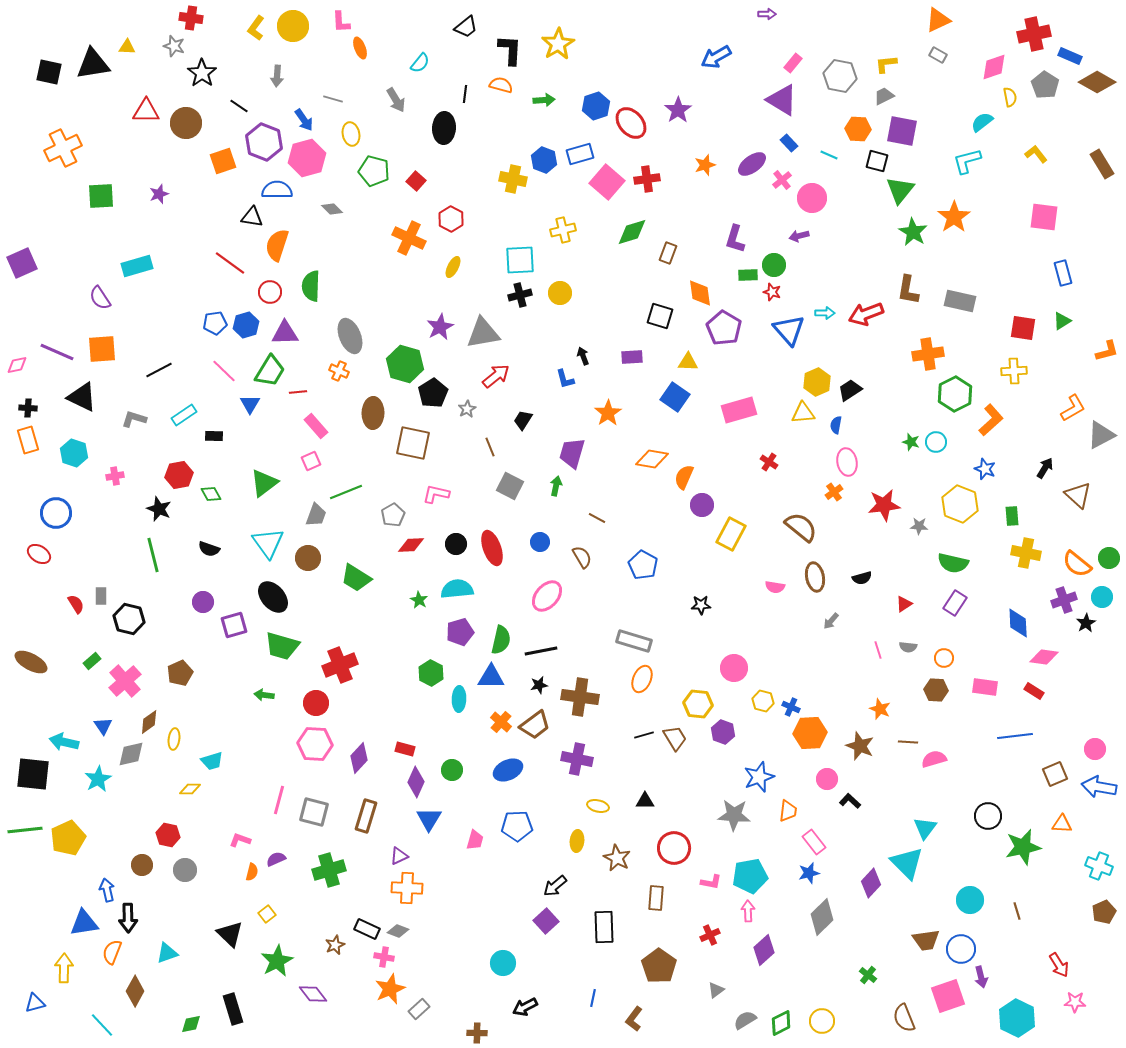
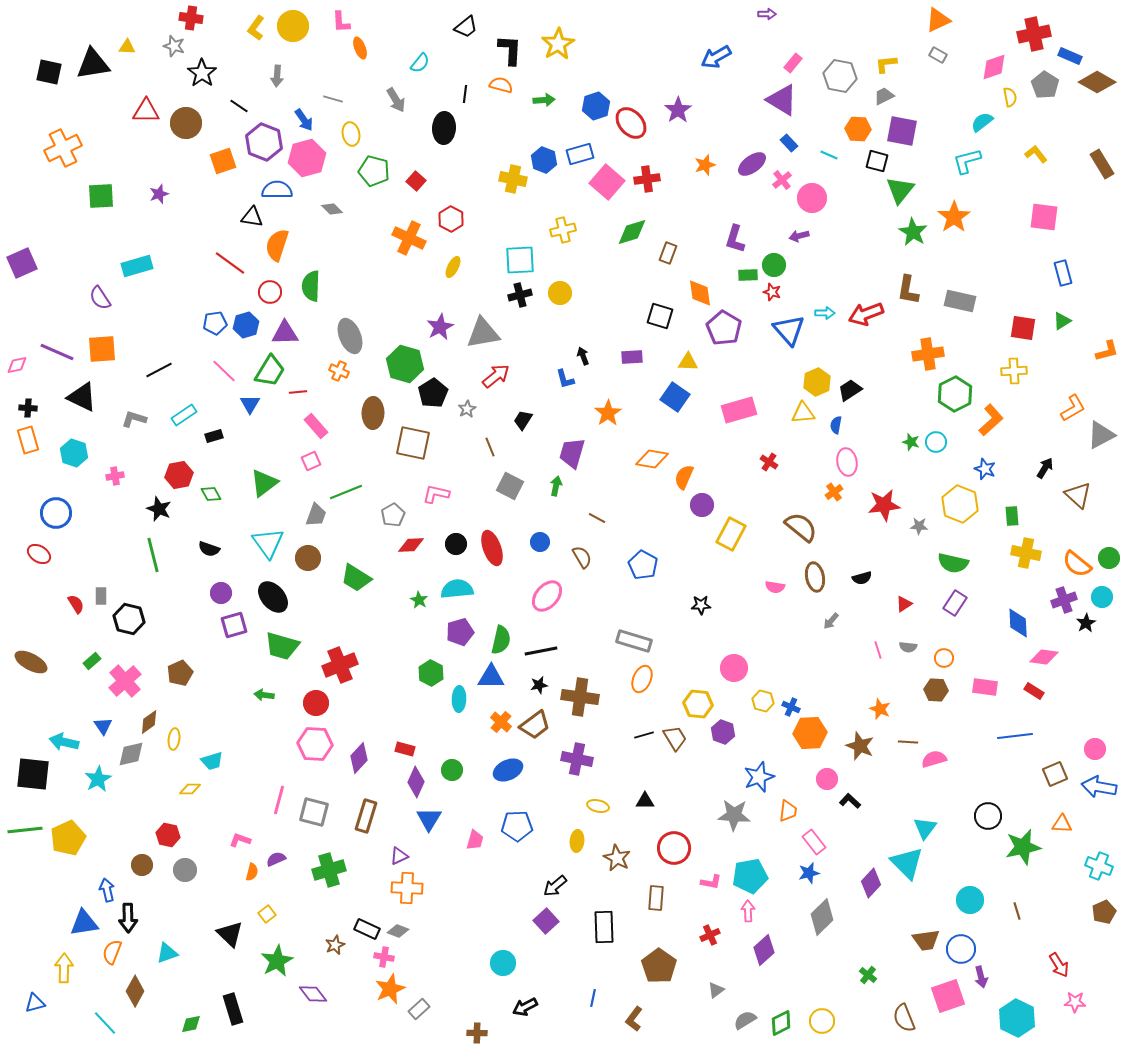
black rectangle at (214, 436): rotated 18 degrees counterclockwise
purple circle at (203, 602): moved 18 px right, 9 px up
cyan line at (102, 1025): moved 3 px right, 2 px up
